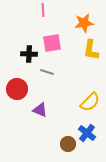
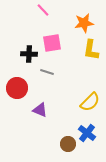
pink line: rotated 40 degrees counterclockwise
red circle: moved 1 px up
